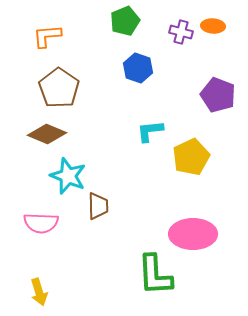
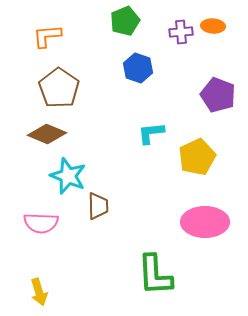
purple cross: rotated 20 degrees counterclockwise
cyan L-shape: moved 1 px right, 2 px down
yellow pentagon: moved 6 px right
pink ellipse: moved 12 px right, 12 px up
